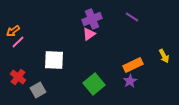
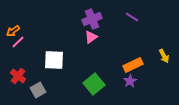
pink triangle: moved 2 px right, 3 px down
red cross: moved 1 px up
